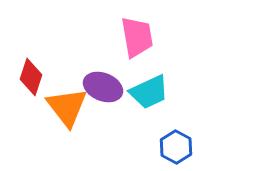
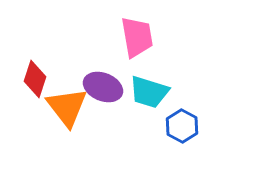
red diamond: moved 4 px right, 2 px down
cyan trapezoid: rotated 42 degrees clockwise
blue hexagon: moved 6 px right, 21 px up
